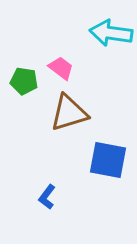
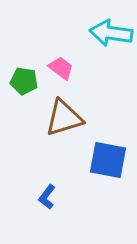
brown triangle: moved 5 px left, 5 px down
